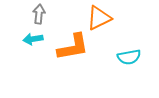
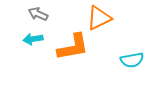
gray arrow: moved 1 px left; rotated 72 degrees counterclockwise
cyan semicircle: moved 3 px right, 3 px down
